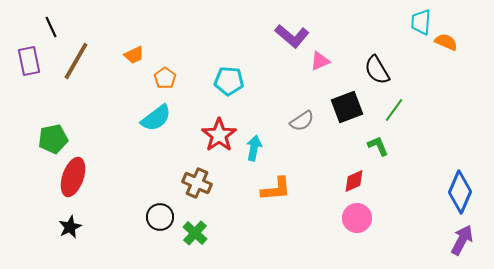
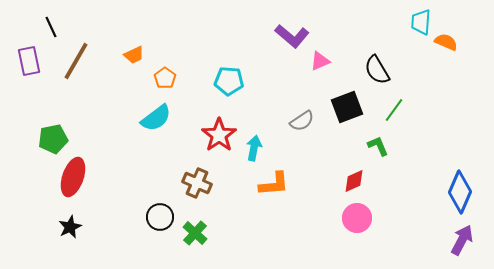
orange L-shape: moved 2 px left, 5 px up
